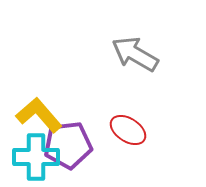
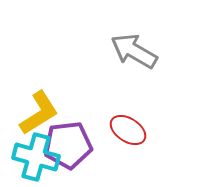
gray arrow: moved 1 px left, 3 px up
yellow L-shape: moved 2 px up; rotated 99 degrees clockwise
cyan cross: rotated 15 degrees clockwise
